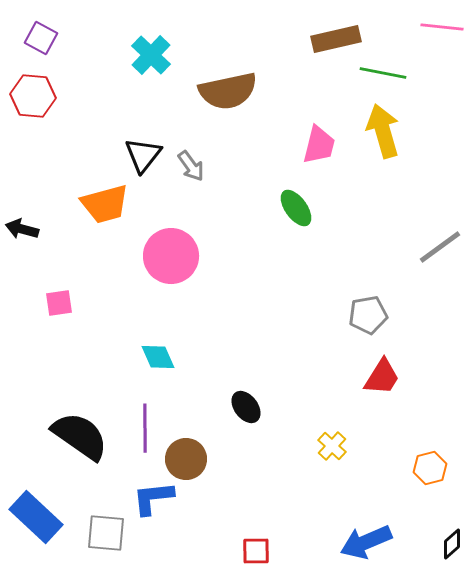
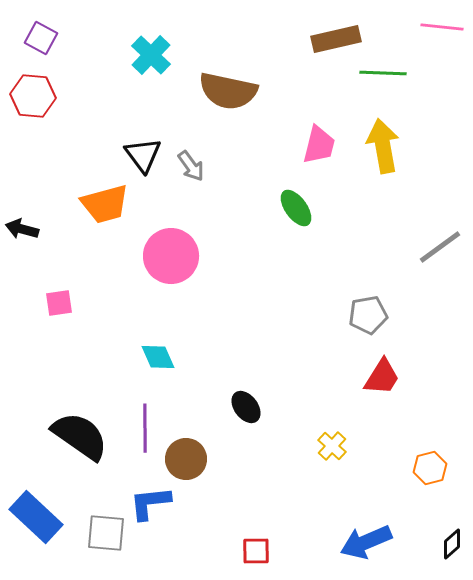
green line: rotated 9 degrees counterclockwise
brown semicircle: rotated 24 degrees clockwise
yellow arrow: moved 15 px down; rotated 6 degrees clockwise
black triangle: rotated 15 degrees counterclockwise
blue L-shape: moved 3 px left, 5 px down
